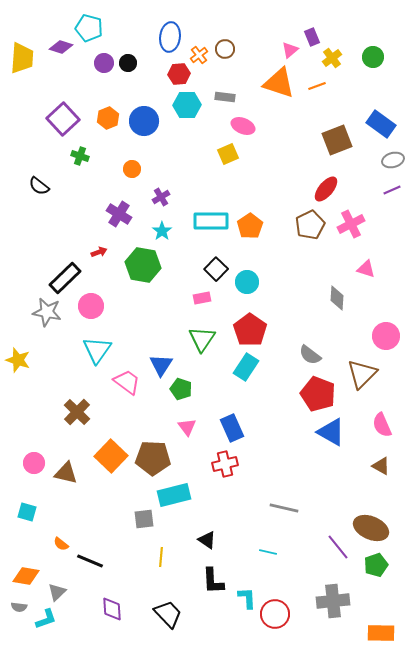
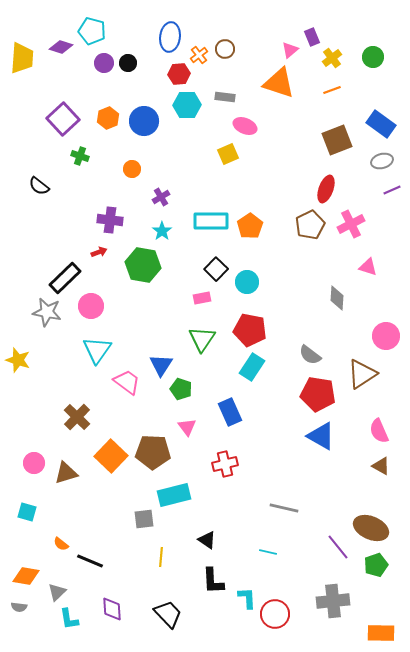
cyan pentagon at (89, 28): moved 3 px right, 3 px down
orange line at (317, 86): moved 15 px right, 4 px down
pink ellipse at (243, 126): moved 2 px right
gray ellipse at (393, 160): moved 11 px left, 1 px down
red ellipse at (326, 189): rotated 20 degrees counterclockwise
purple cross at (119, 214): moved 9 px left, 6 px down; rotated 25 degrees counterclockwise
pink triangle at (366, 269): moved 2 px right, 2 px up
red pentagon at (250, 330): rotated 24 degrees counterclockwise
cyan rectangle at (246, 367): moved 6 px right
brown triangle at (362, 374): rotated 12 degrees clockwise
red pentagon at (318, 394): rotated 12 degrees counterclockwise
brown cross at (77, 412): moved 5 px down
pink semicircle at (382, 425): moved 3 px left, 6 px down
blue rectangle at (232, 428): moved 2 px left, 16 px up
blue triangle at (331, 432): moved 10 px left, 4 px down
brown pentagon at (153, 458): moved 6 px up
brown triangle at (66, 473): rotated 30 degrees counterclockwise
cyan L-shape at (46, 619): moved 23 px right; rotated 100 degrees clockwise
